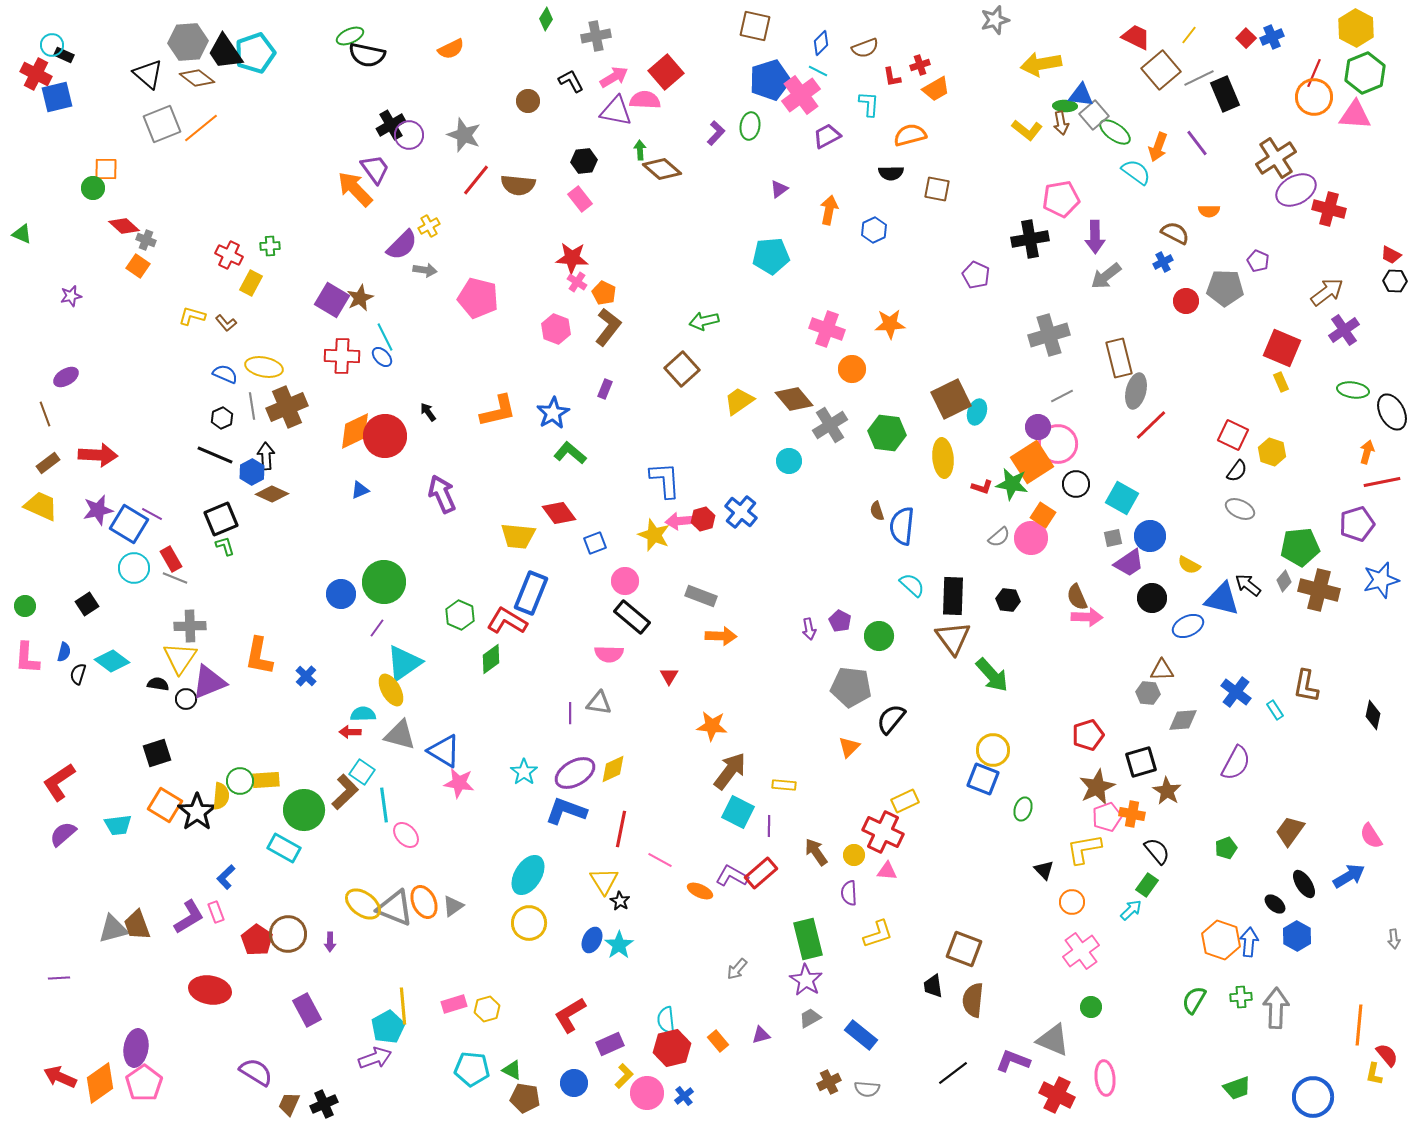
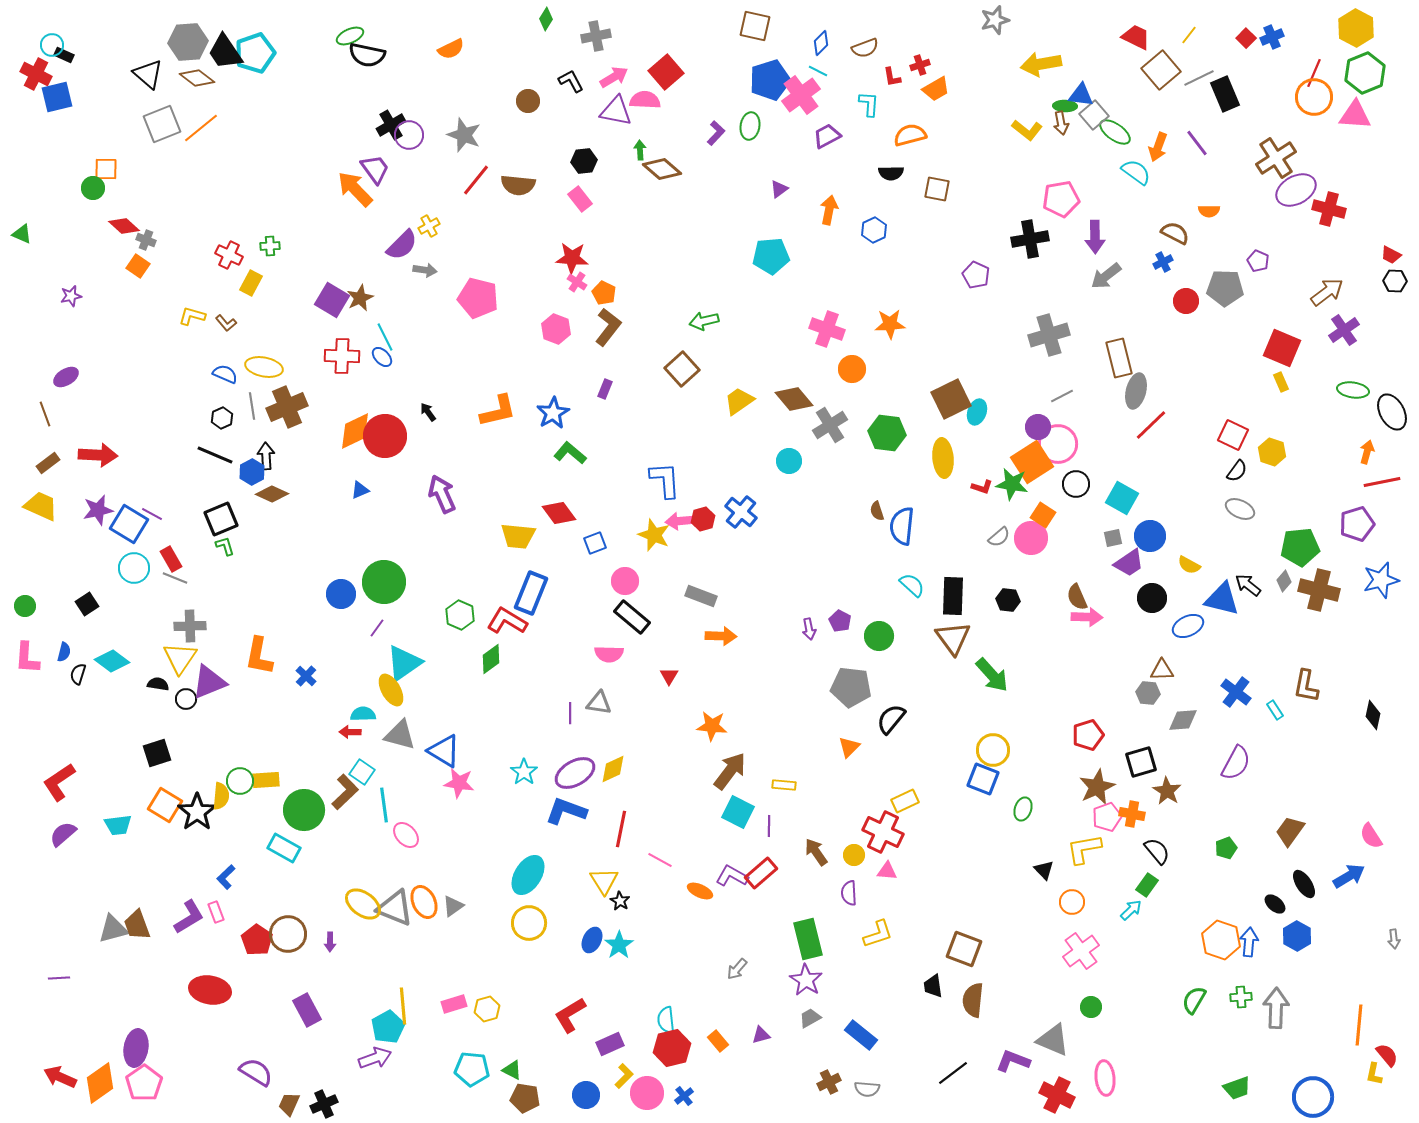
blue circle at (574, 1083): moved 12 px right, 12 px down
